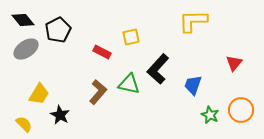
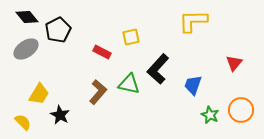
black diamond: moved 4 px right, 3 px up
yellow semicircle: moved 1 px left, 2 px up
